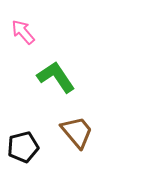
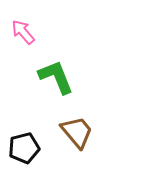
green L-shape: rotated 12 degrees clockwise
black pentagon: moved 1 px right, 1 px down
